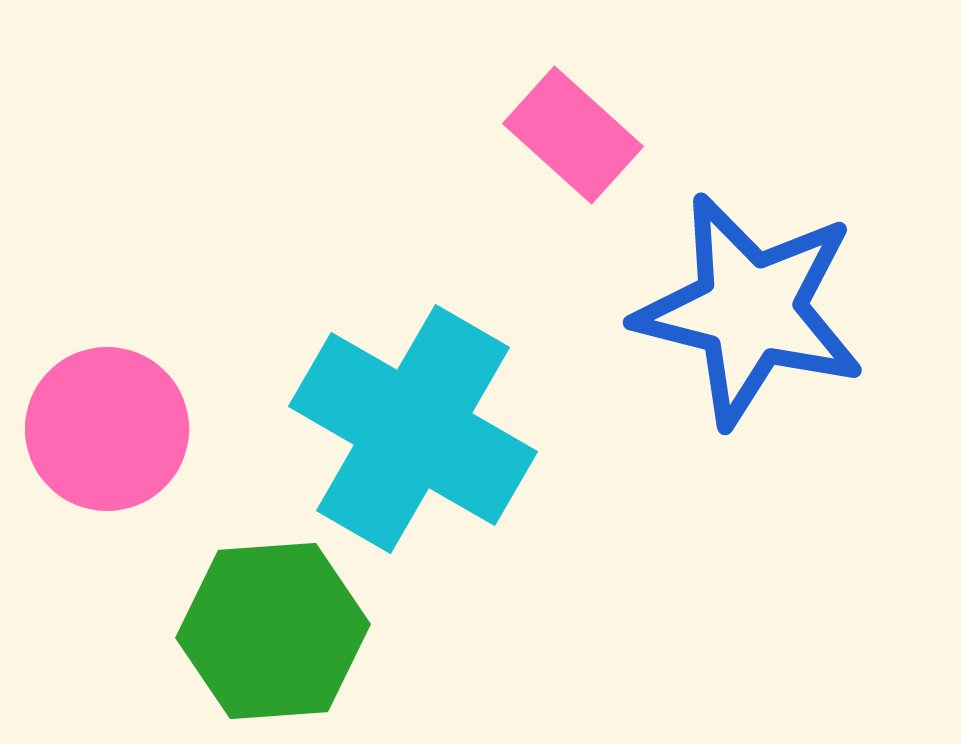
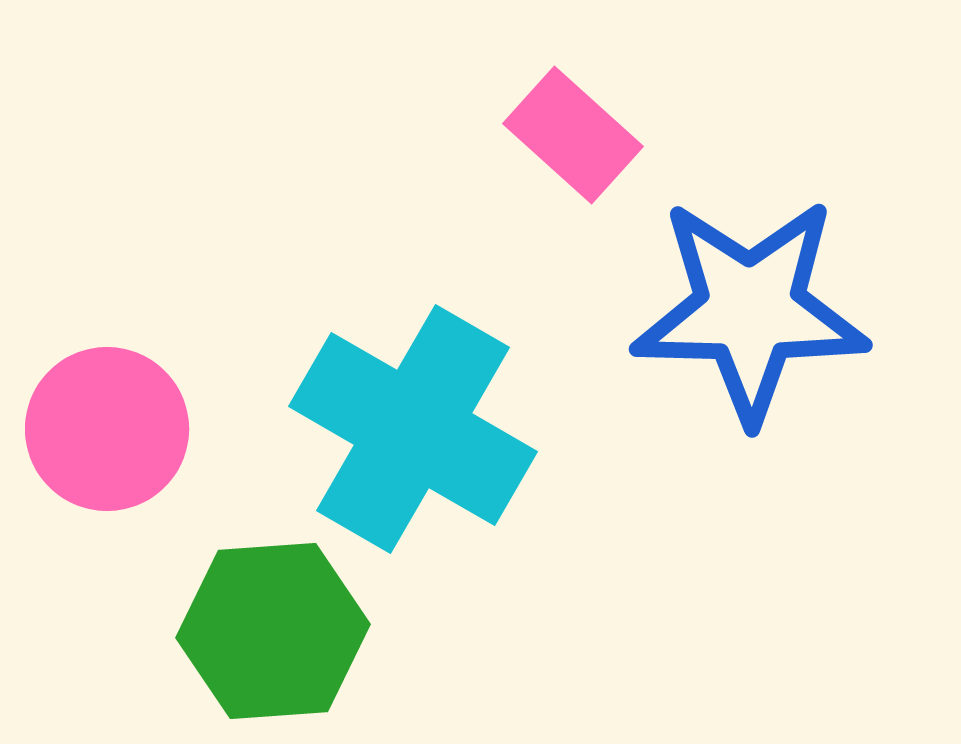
blue star: rotated 13 degrees counterclockwise
